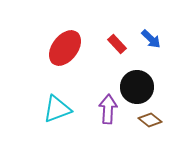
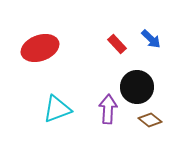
red ellipse: moved 25 px left; rotated 33 degrees clockwise
